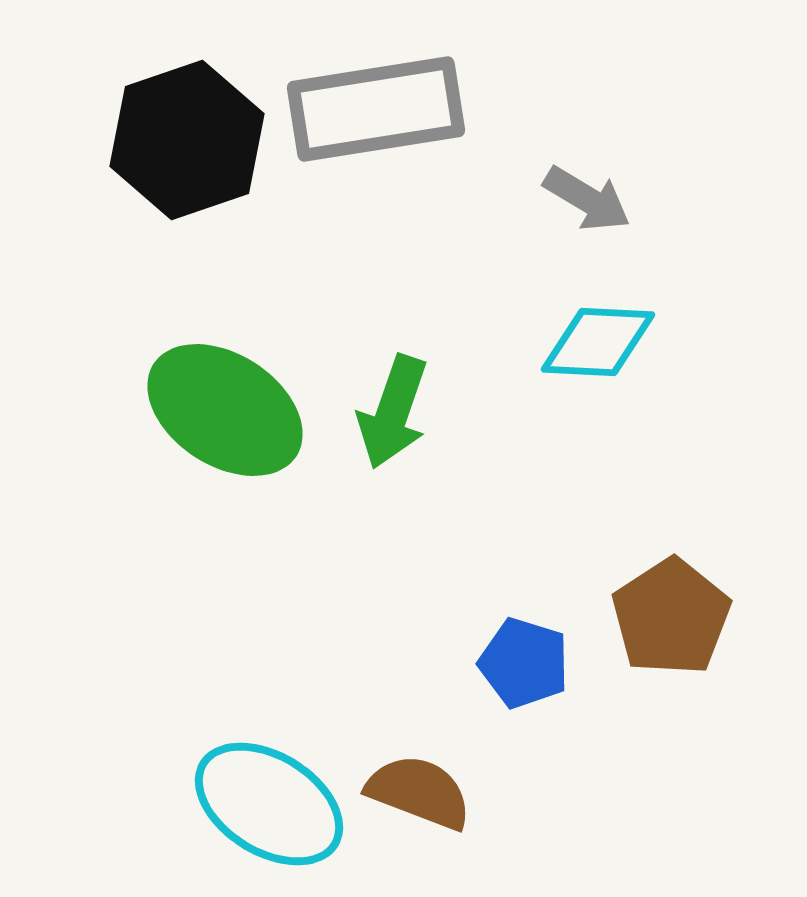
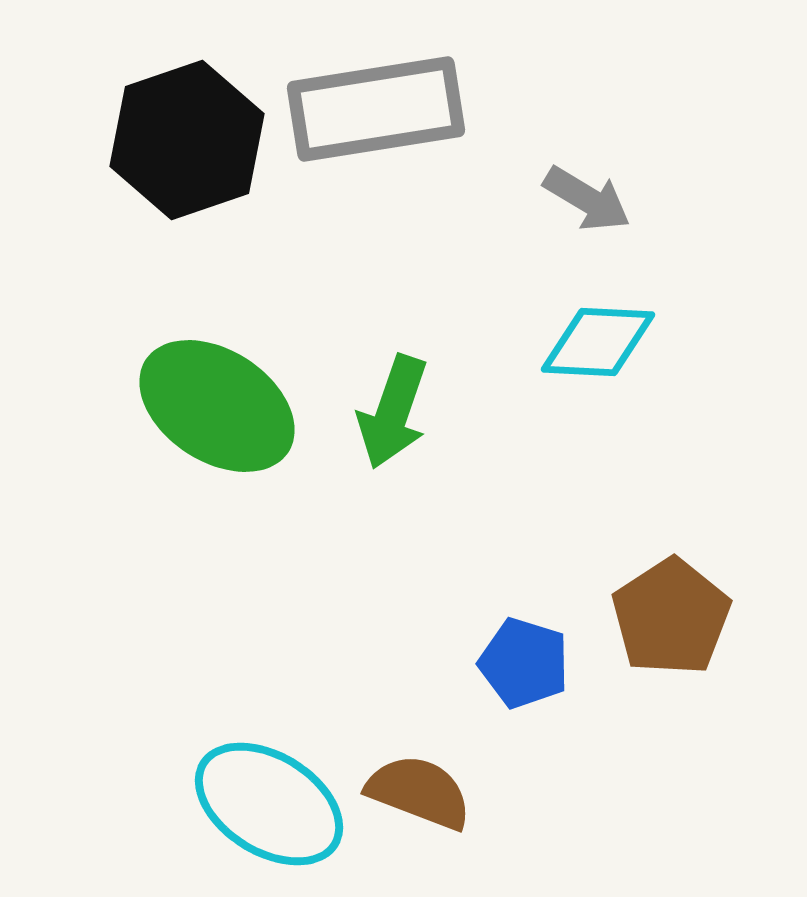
green ellipse: moved 8 px left, 4 px up
